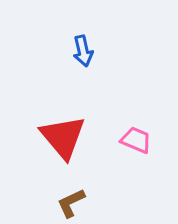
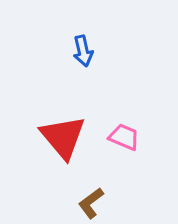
pink trapezoid: moved 12 px left, 3 px up
brown L-shape: moved 20 px right; rotated 12 degrees counterclockwise
